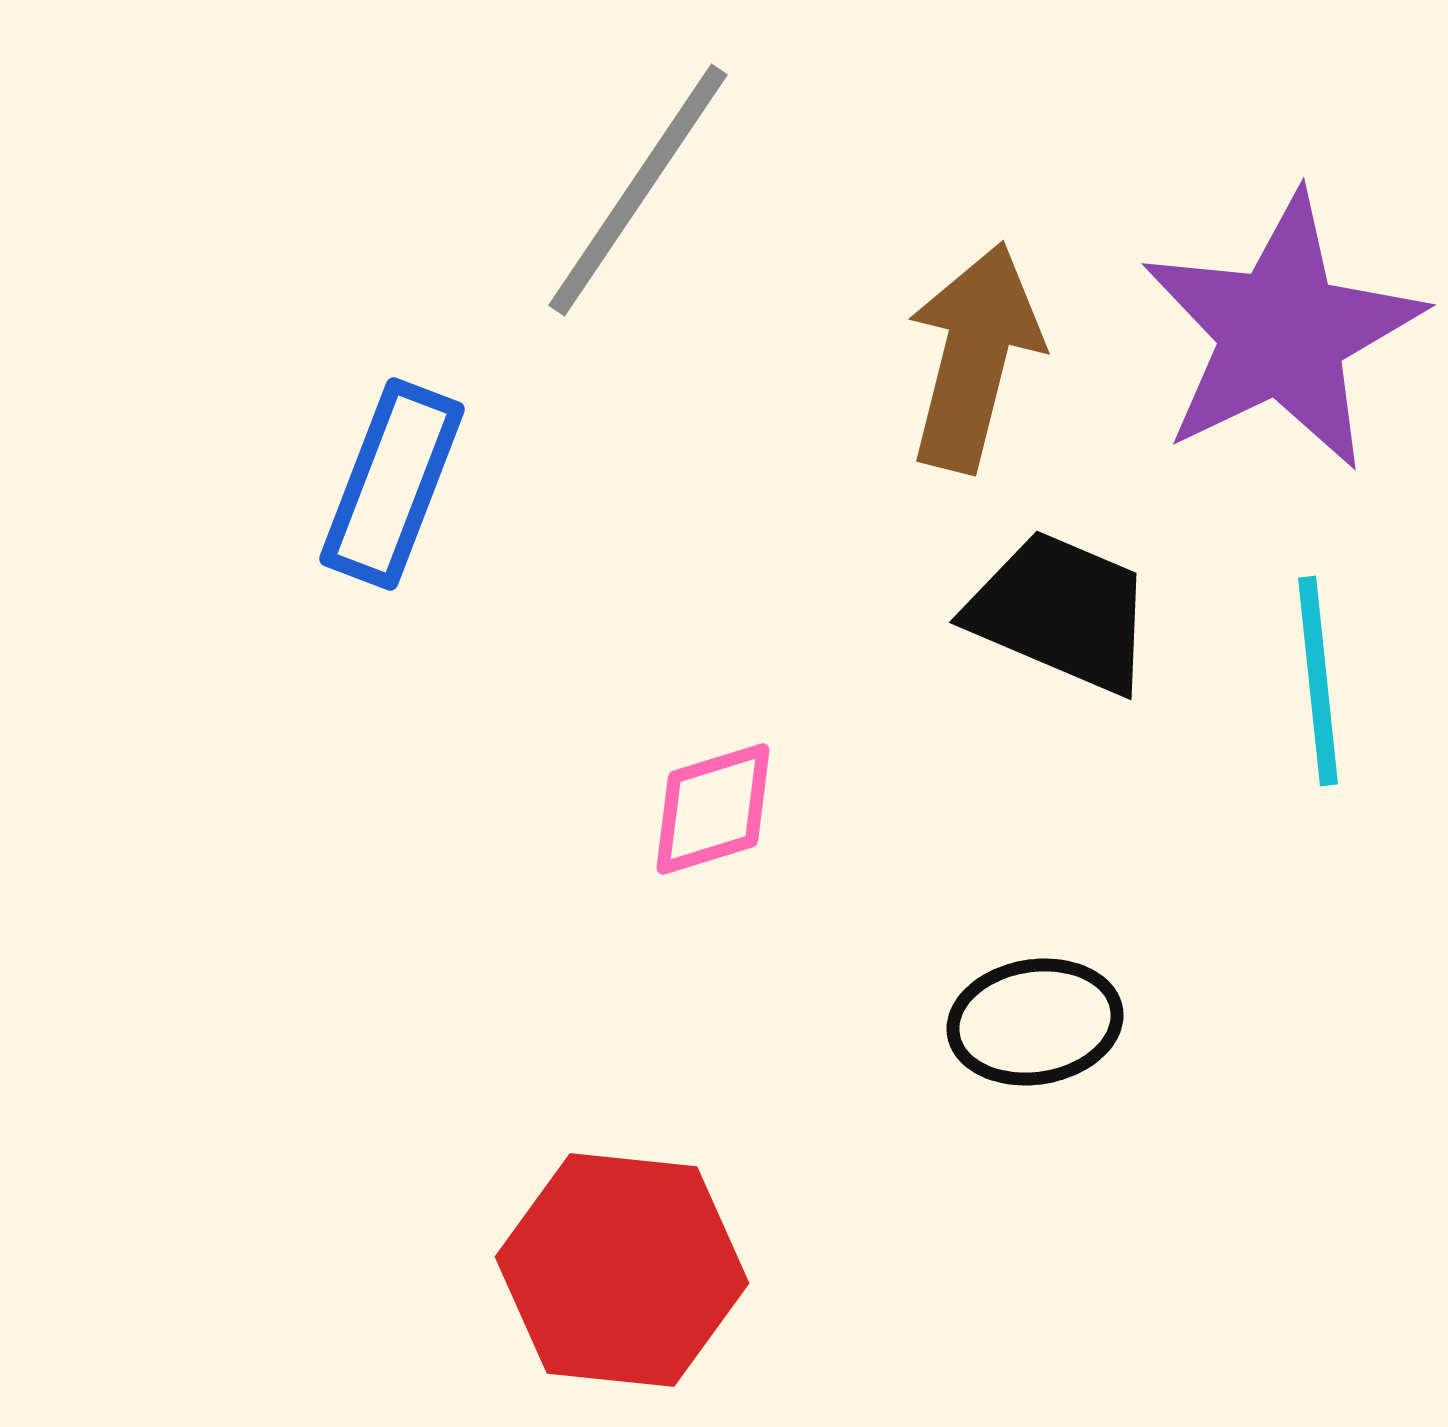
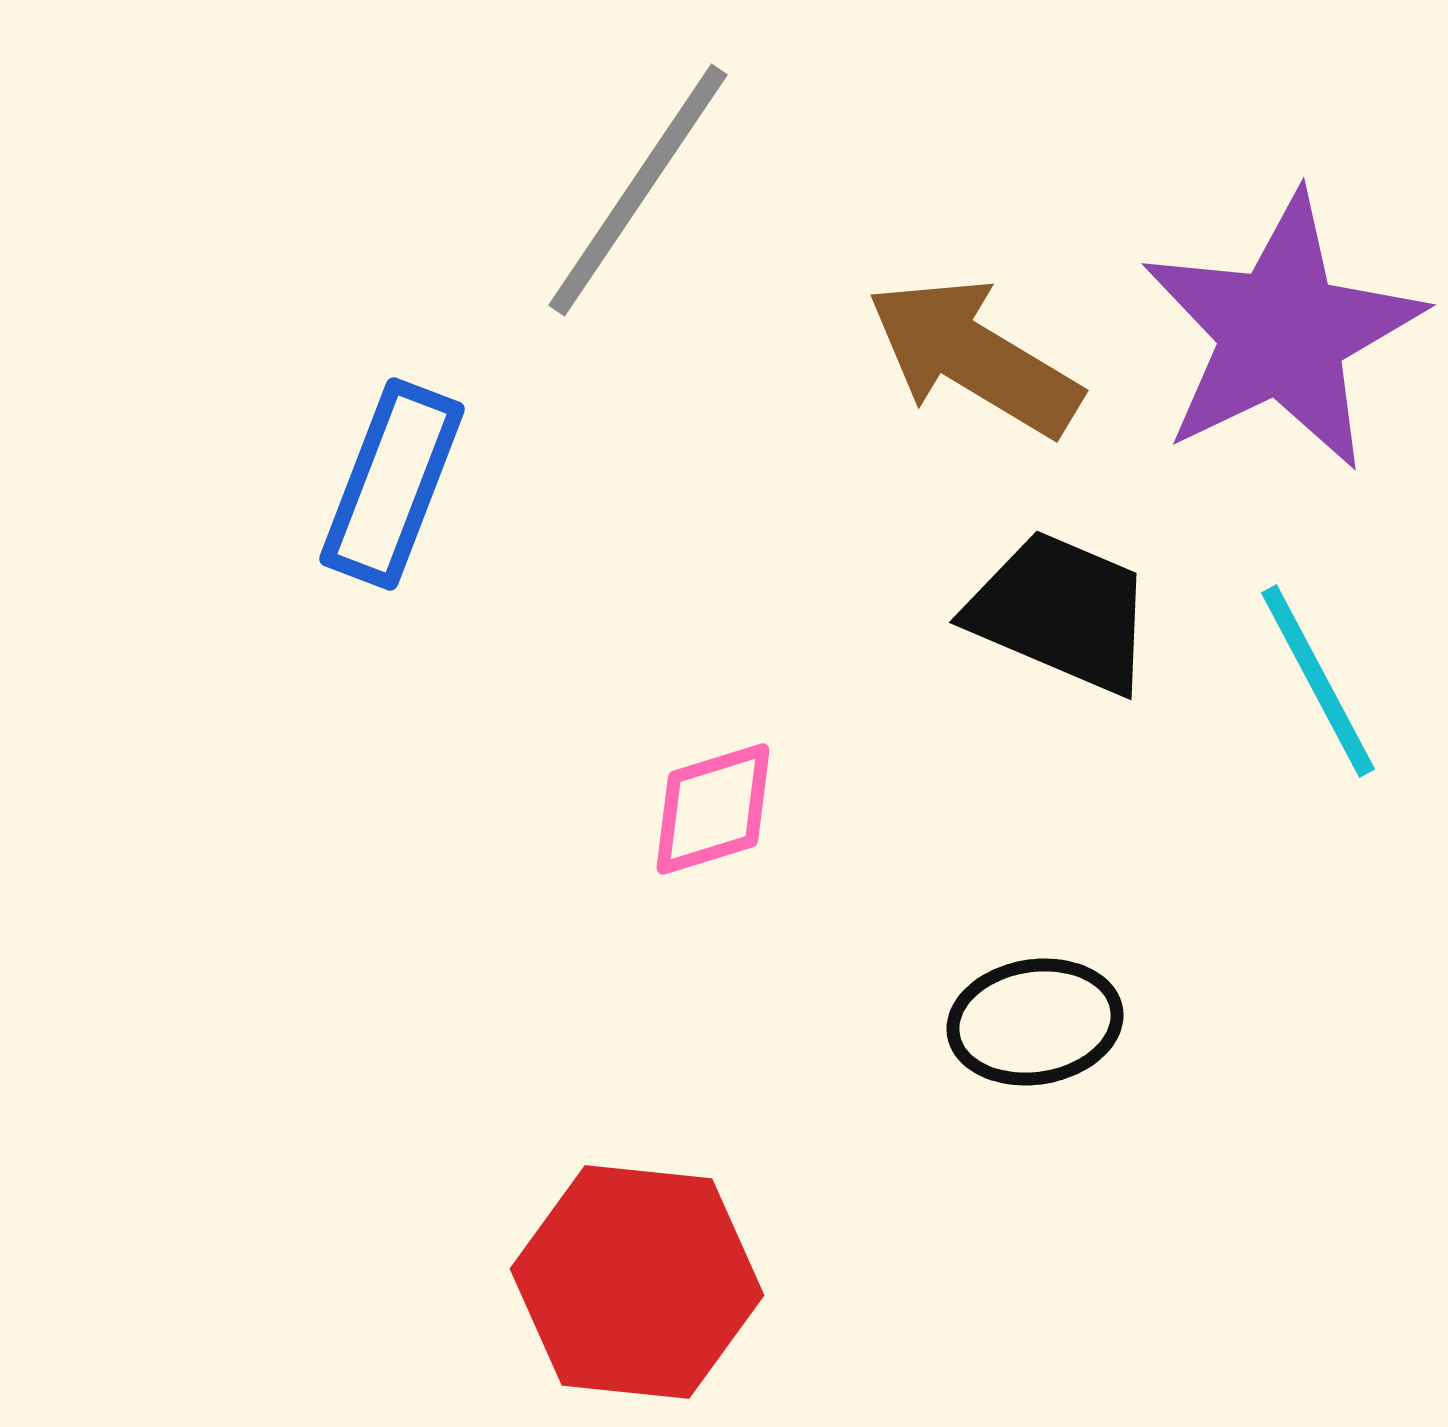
brown arrow: rotated 73 degrees counterclockwise
cyan line: rotated 22 degrees counterclockwise
red hexagon: moved 15 px right, 12 px down
